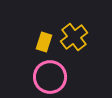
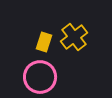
pink circle: moved 10 px left
